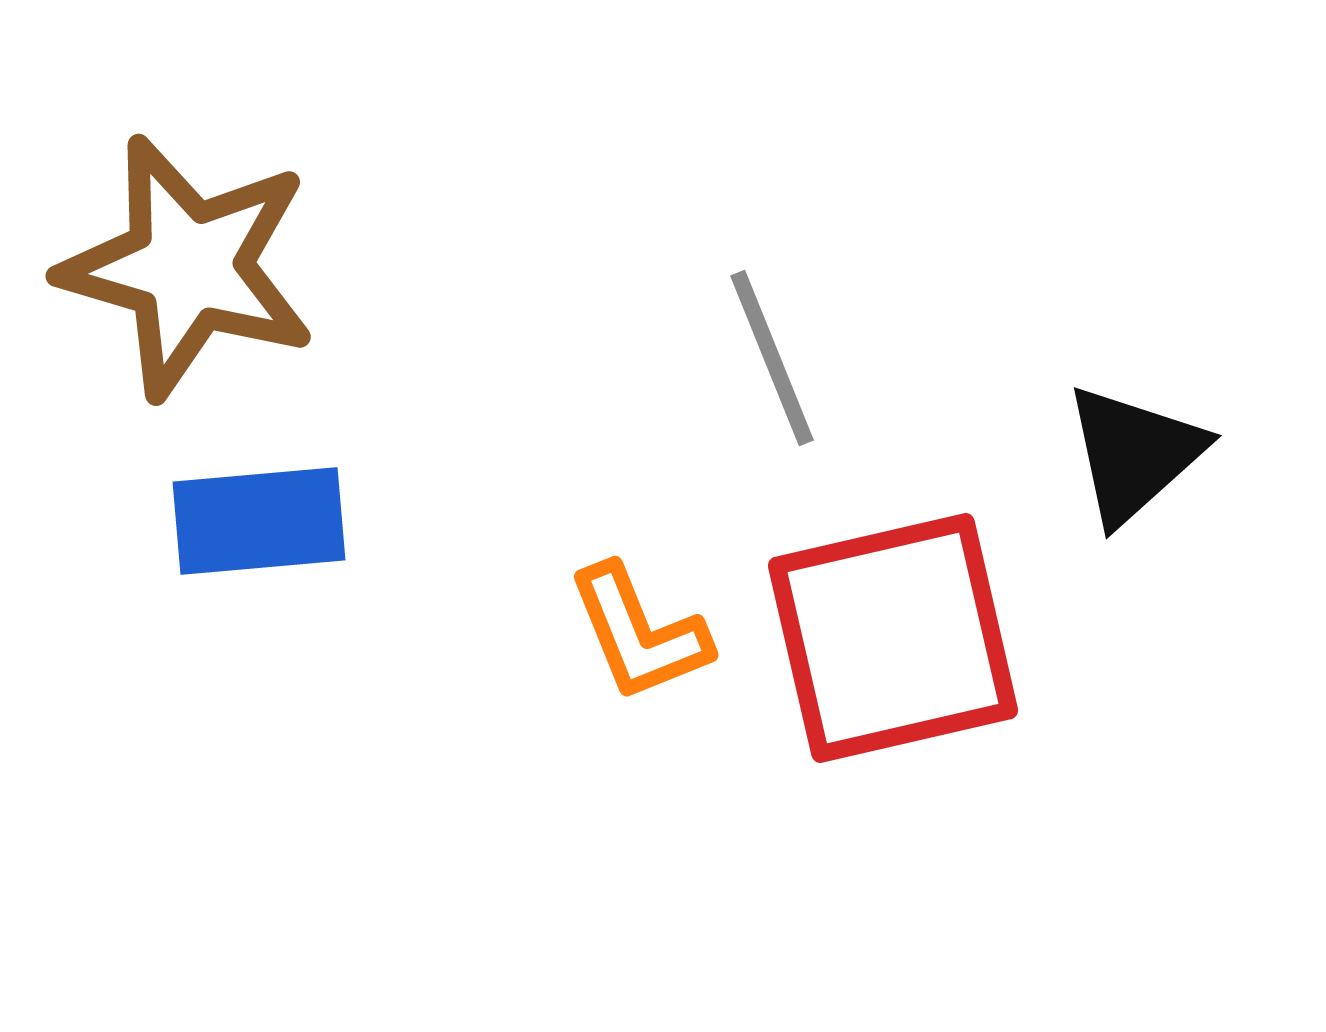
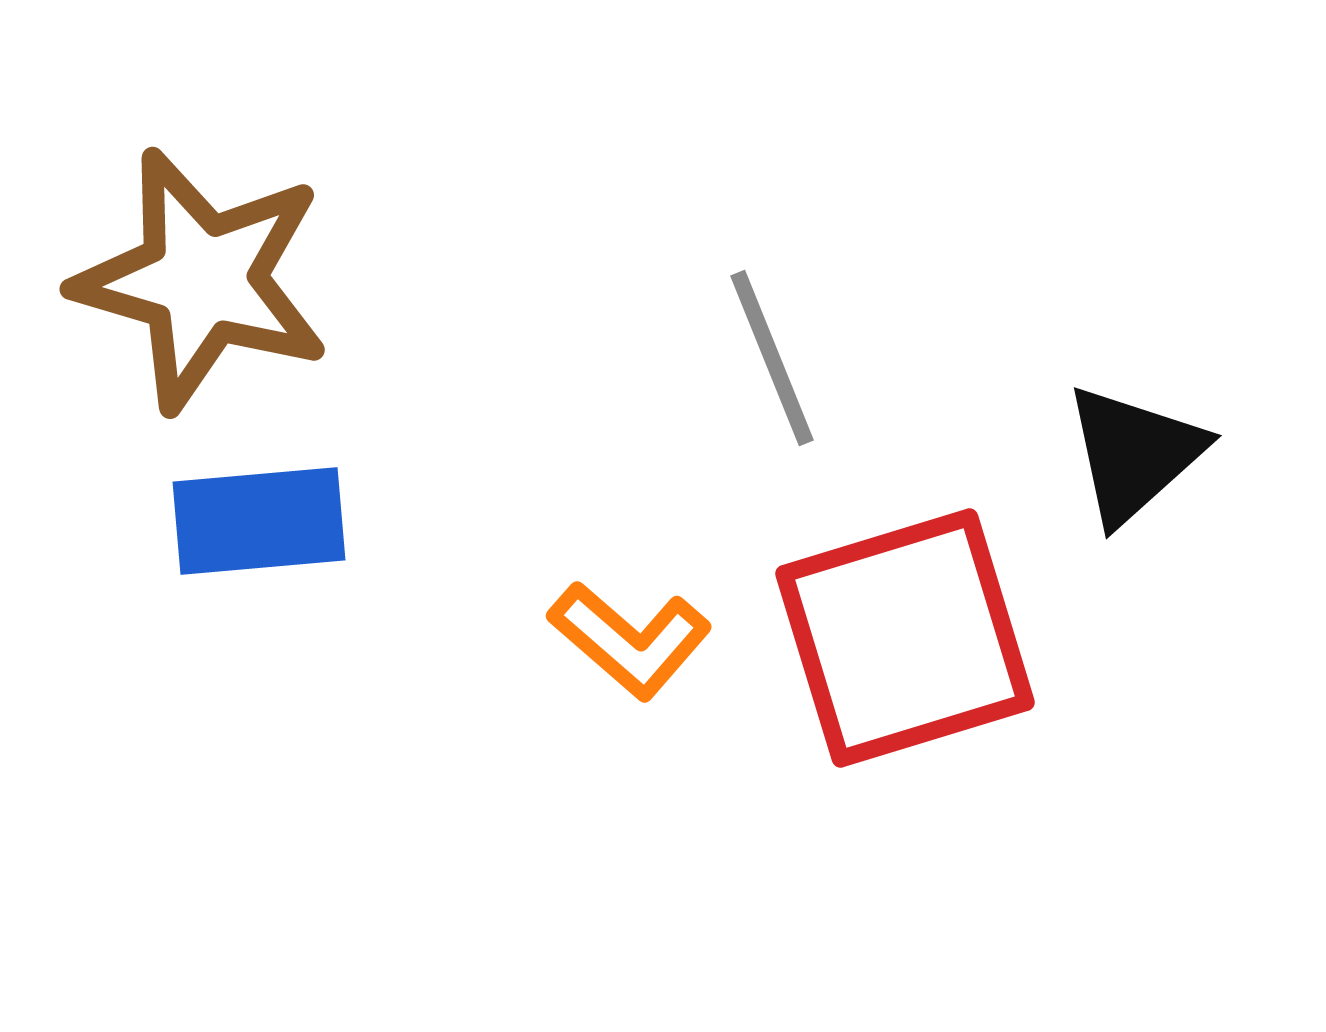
brown star: moved 14 px right, 13 px down
orange L-shape: moved 9 px left, 7 px down; rotated 27 degrees counterclockwise
red square: moved 12 px right; rotated 4 degrees counterclockwise
